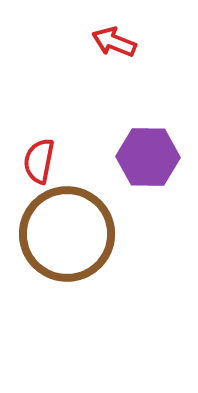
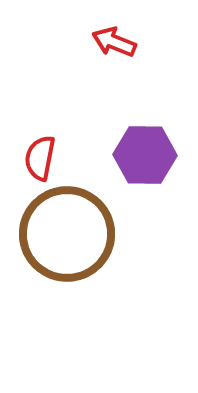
purple hexagon: moved 3 px left, 2 px up
red semicircle: moved 1 px right, 3 px up
